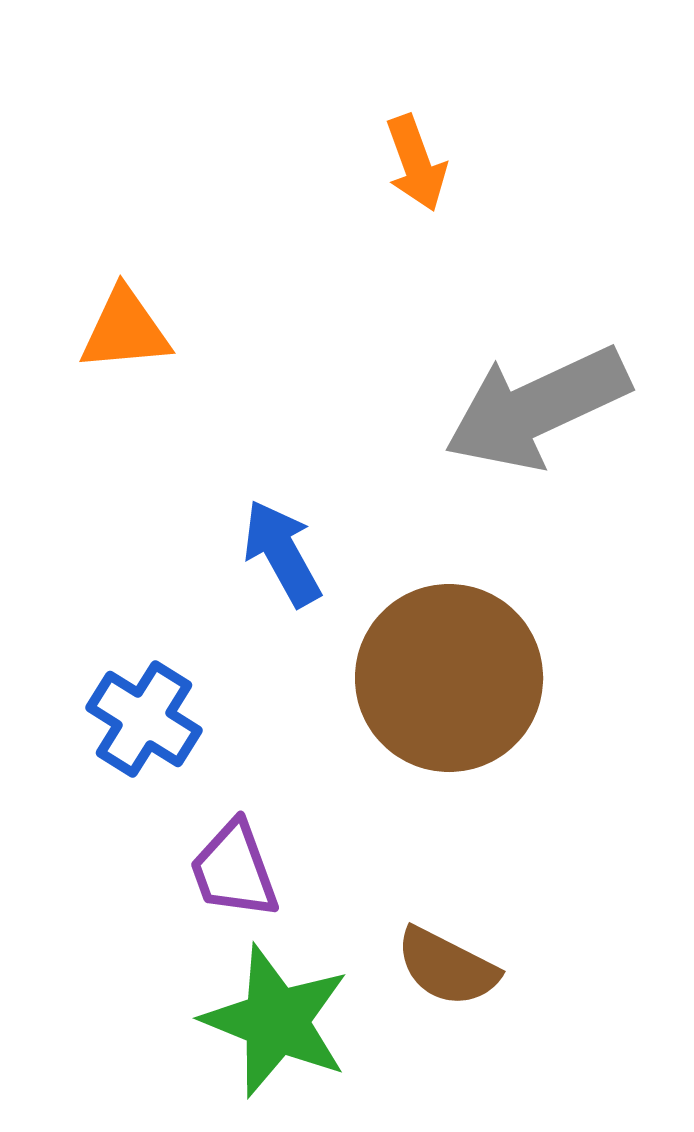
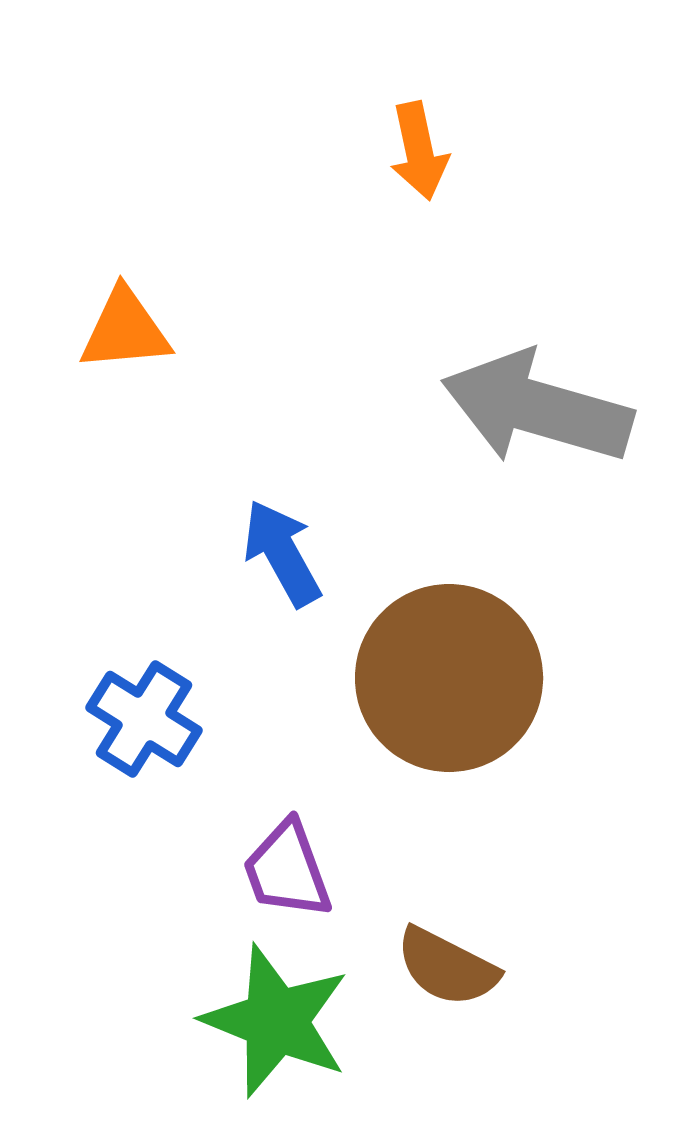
orange arrow: moved 3 px right, 12 px up; rotated 8 degrees clockwise
gray arrow: rotated 41 degrees clockwise
purple trapezoid: moved 53 px right
